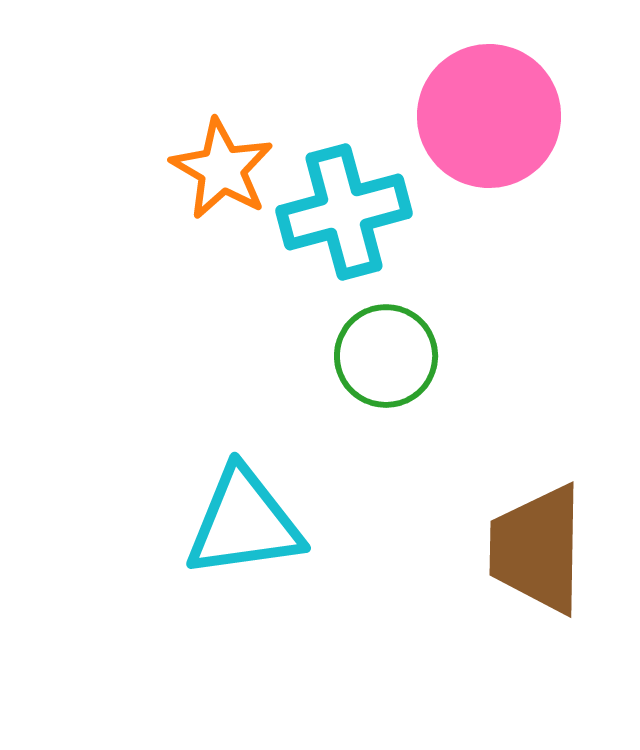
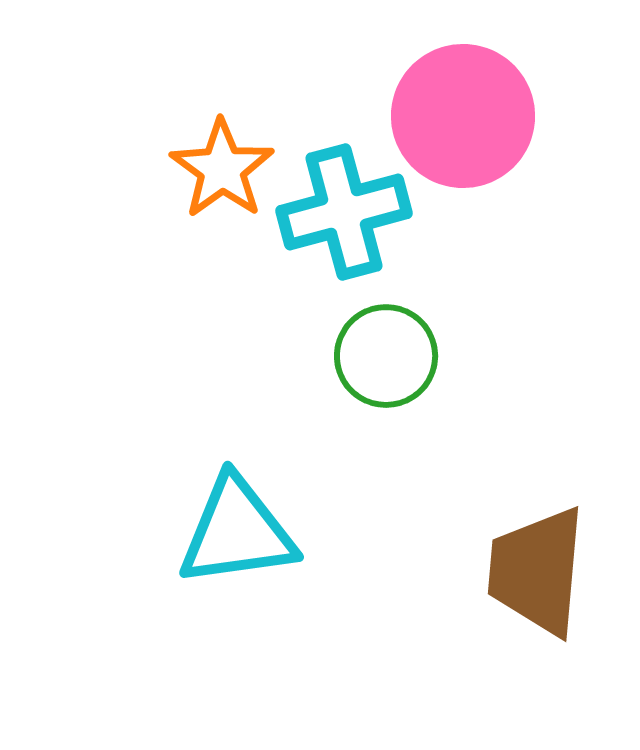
pink circle: moved 26 px left
orange star: rotated 6 degrees clockwise
cyan triangle: moved 7 px left, 9 px down
brown trapezoid: moved 22 px down; rotated 4 degrees clockwise
